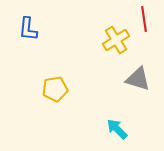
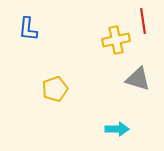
red line: moved 1 px left, 2 px down
yellow cross: rotated 20 degrees clockwise
yellow pentagon: rotated 10 degrees counterclockwise
cyan arrow: rotated 135 degrees clockwise
